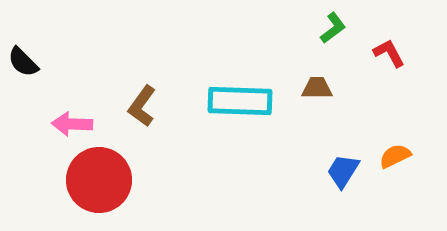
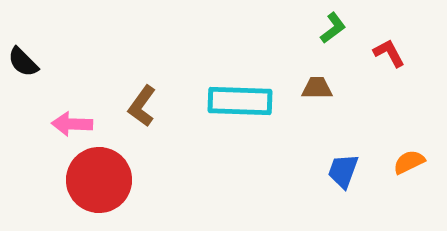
orange semicircle: moved 14 px right, 6 px down
blue trapezoid: rotated 12 degrees counterclockwise
